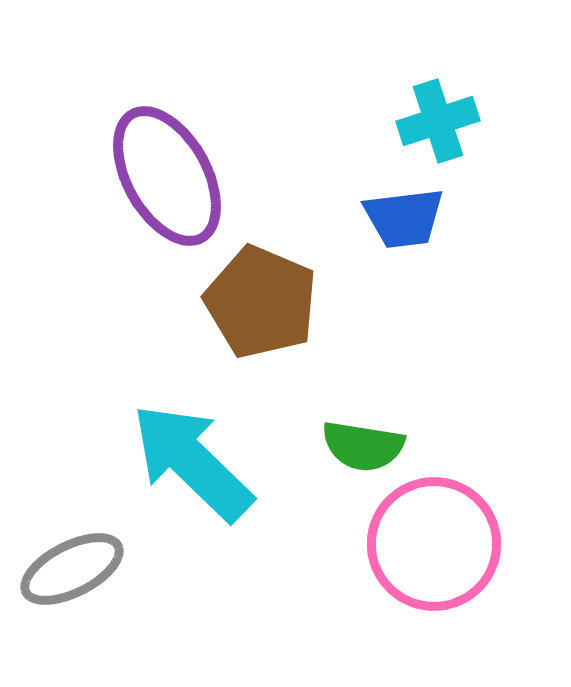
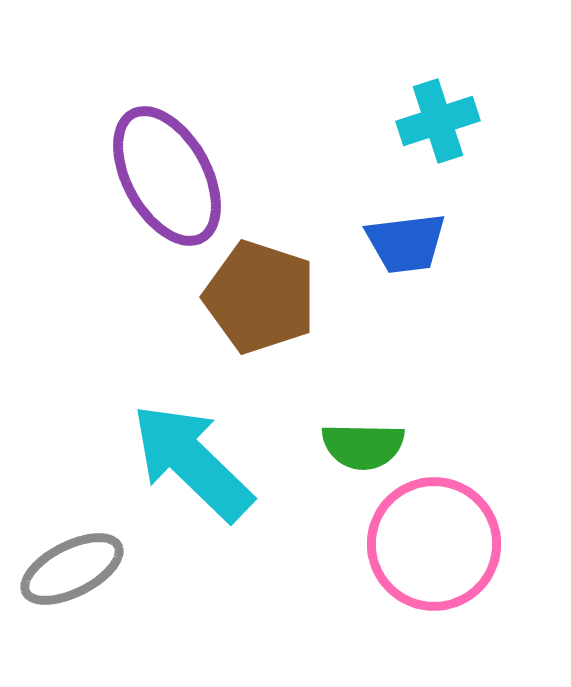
blue trapezoid: moved 2 px right, 25 px down
brown pentagon: moved 1 px left, 5 px up; rotated 5 degrees counterclockwise
green semicircle: rotated 8 degrees counterclockwise
